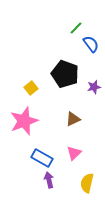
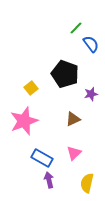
purple star: moved 3 px left, 7 px down
